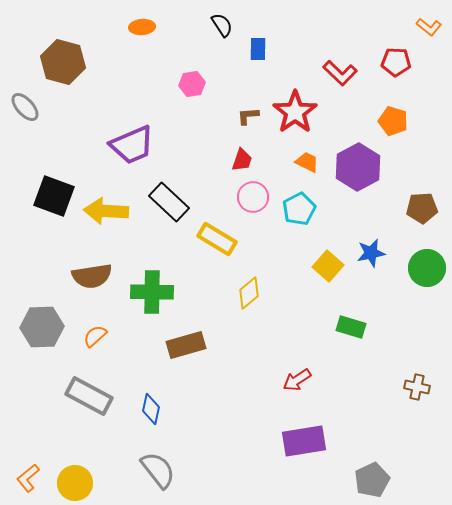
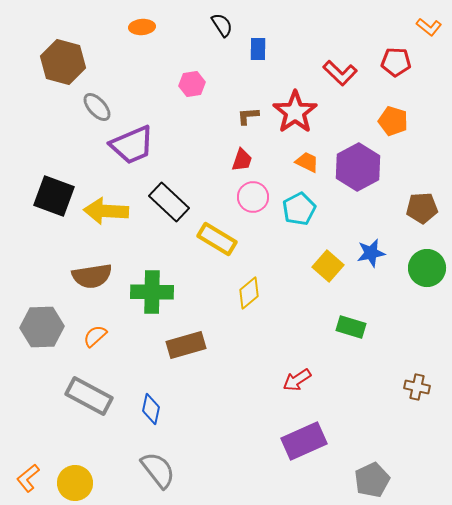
gray ellipse at (25, 107): moved 72 px right
purple rectangle at (304, 441): rotated 15 degrees counterclockwise
